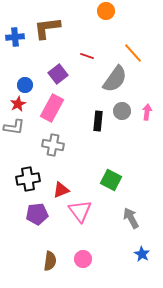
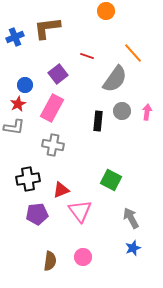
blue cross: rotated 18 degrees counterclockwise
blue star: moved 9 px left, 6 px up; rotated 21 degrees clockwise
pink circle: moved 2 px up
